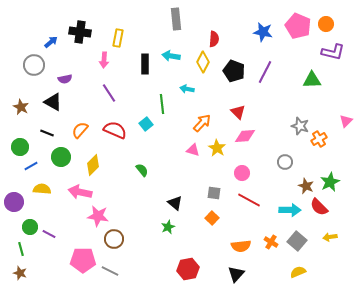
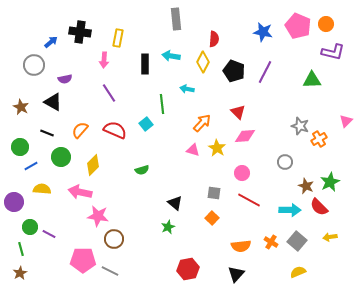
green semicircle at (142, 170): rotated 112 degrees clockwise
brown star at (20, 273): rotated 24 degrees clockwise
